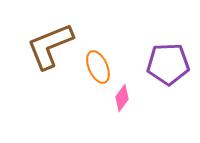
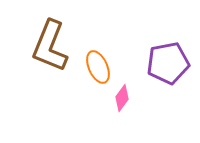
brown L-shape: rotated 46 degrees counterclockwise
purple pentagon: moved 1 px up; rotated 9 degrees counterclockwise
